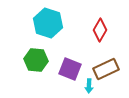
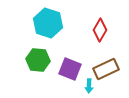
green hexagon: moved 2 px right
